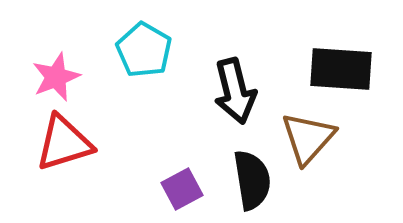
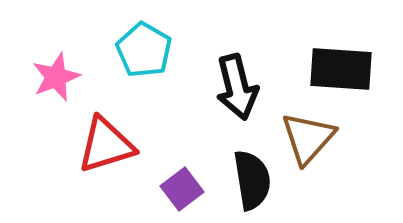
black arrow: moved 2 px right, 4 px up
red triangle: moved 42 px right, 2 px down
purple square: rotated 9 degrees counterclockwise
